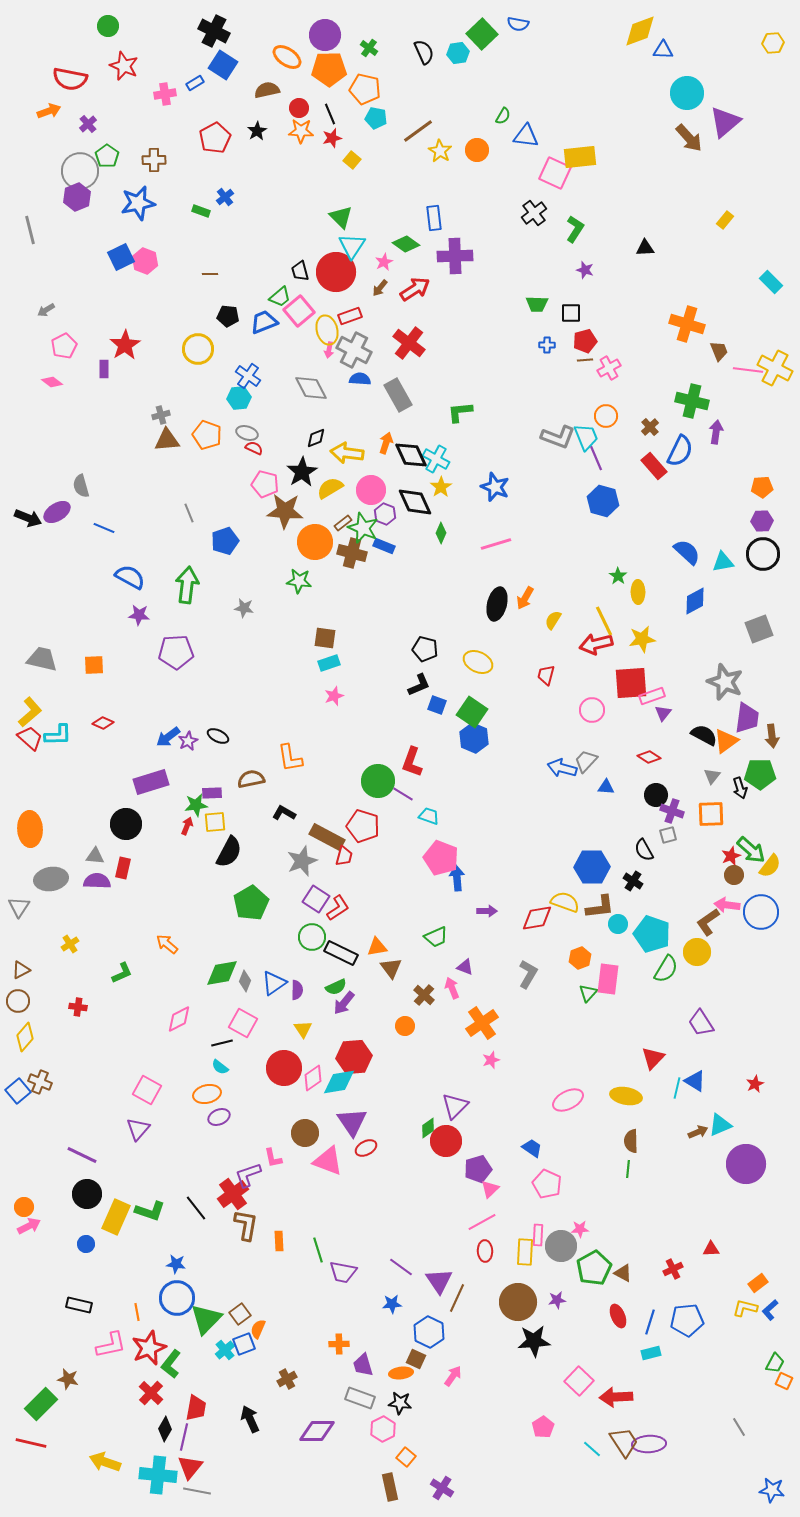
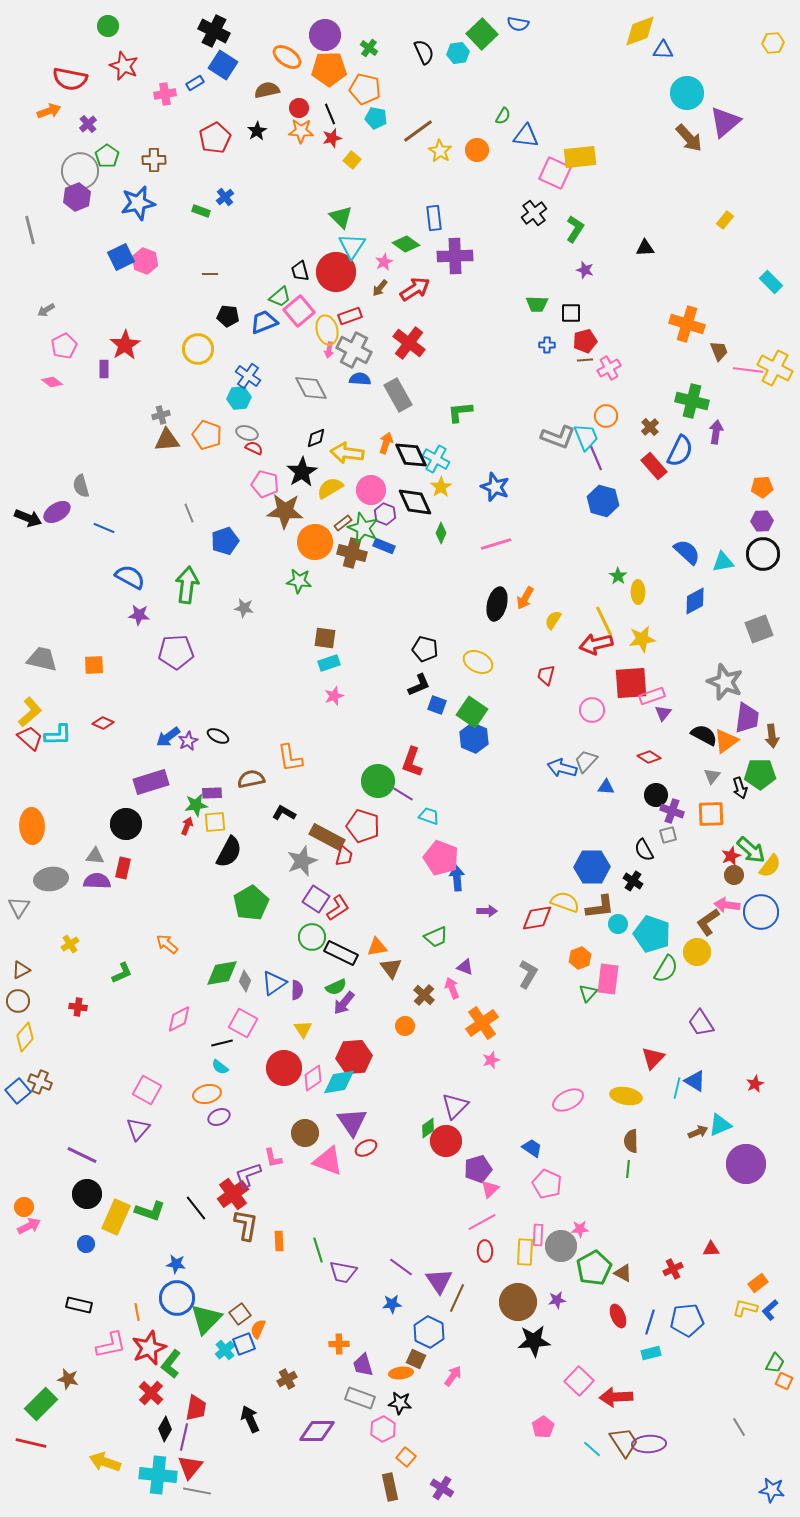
orange ellipse at (30, 829): moved 2 px right, 3 px up
